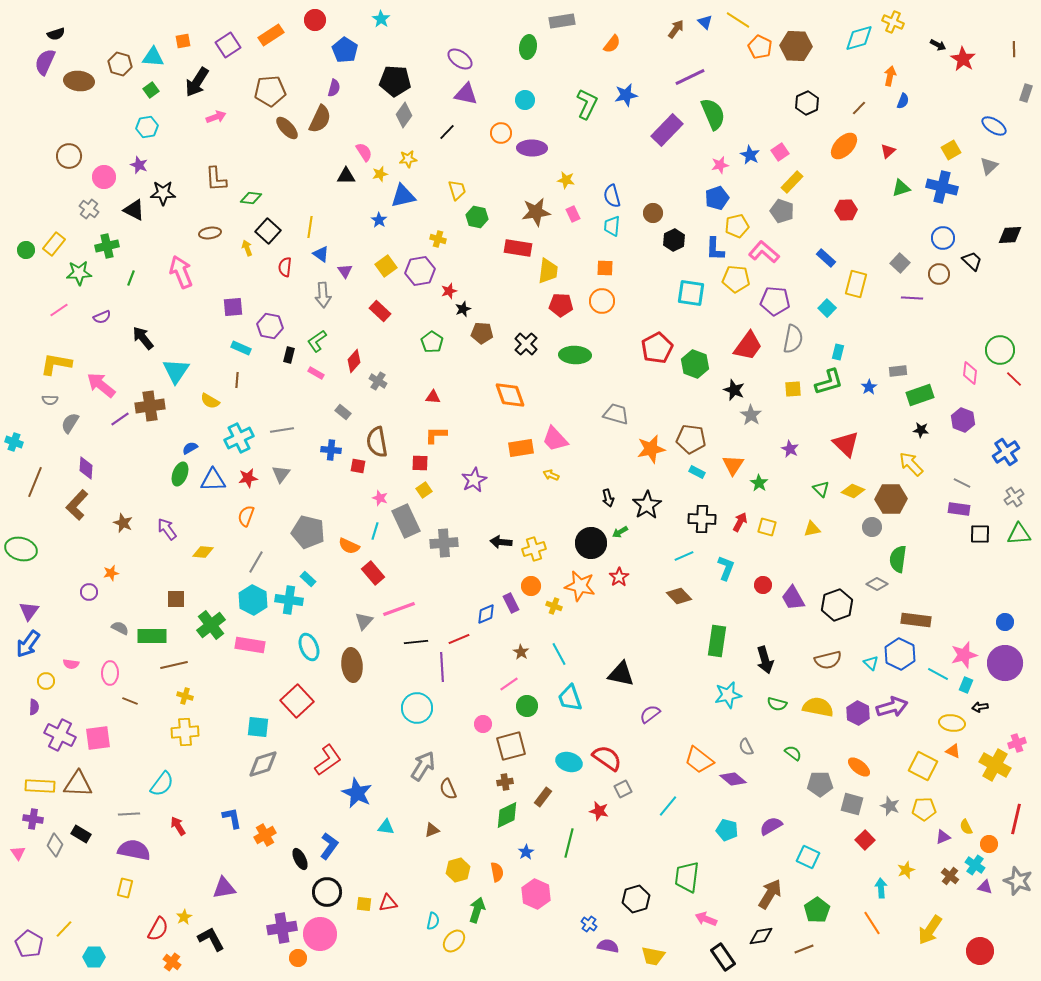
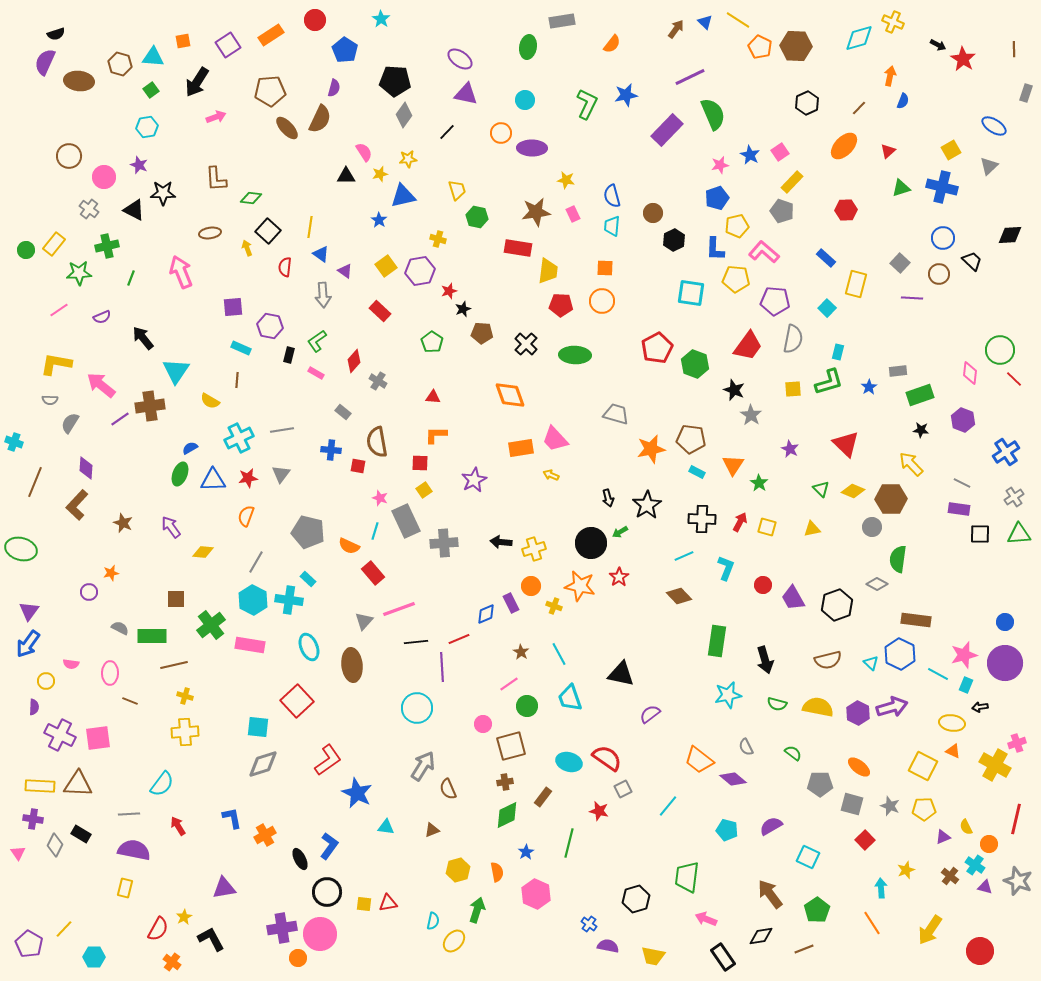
purple triangle at (345, 271): rotated 21 degrees counterclockwise
purple arrow at (167, 529): moved 4 px right, 2 px up
brown arrow at (770, 894): rotated 68 degrees counterclockwise
